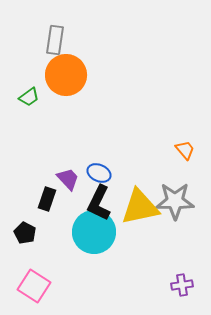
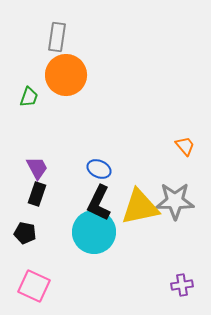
gray rectangle: moved 2 px right, 3 px up
green trapezoid: rotated 35 degrees counterclockwise
orange trapezoid: moved 4 px up
blue ellipse: moved 4 px up
purple trapezoid: moved 31 px left, 11 px up; rotated 15 degrees clockwise
black rectangle: moved 10 px left, 5 px up
black pentagon: rotated 15 degrees counterclockwise
pink square: rotated 8 degrees counterclockwise
